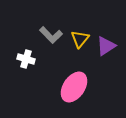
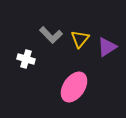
purple triangle: moved 1 px right, 1 px down
